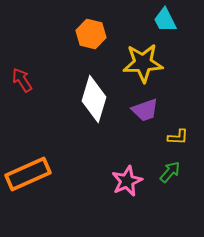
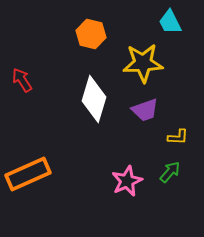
cyan trapezoid: moved 5 px right, 2 px down
